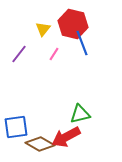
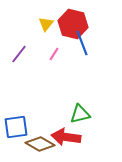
yellow triangle: moved 3 px right, 5 px up
red arrow: rotated 36 degrees clockwise
